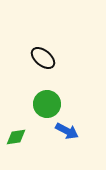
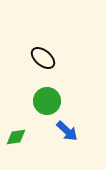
green circle: moved 3 px up
blue arrow: rotated 15 degrees clockwise
